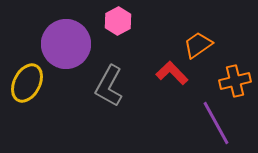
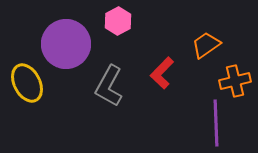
orange trapezoid: moved 8 px right
red L-shape: moved 10 px left; rotated 92 degrees counterclockwise
yellow ellipse: rotated 54 degrees counterclockwise
purple line: rotated 27 degrees clockwise
